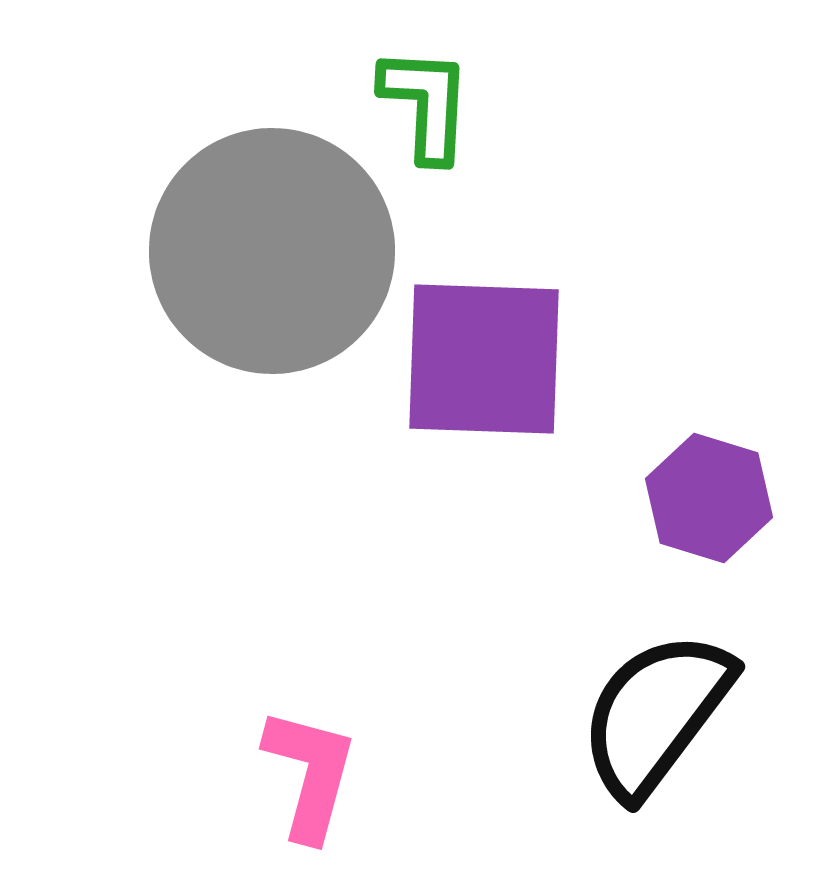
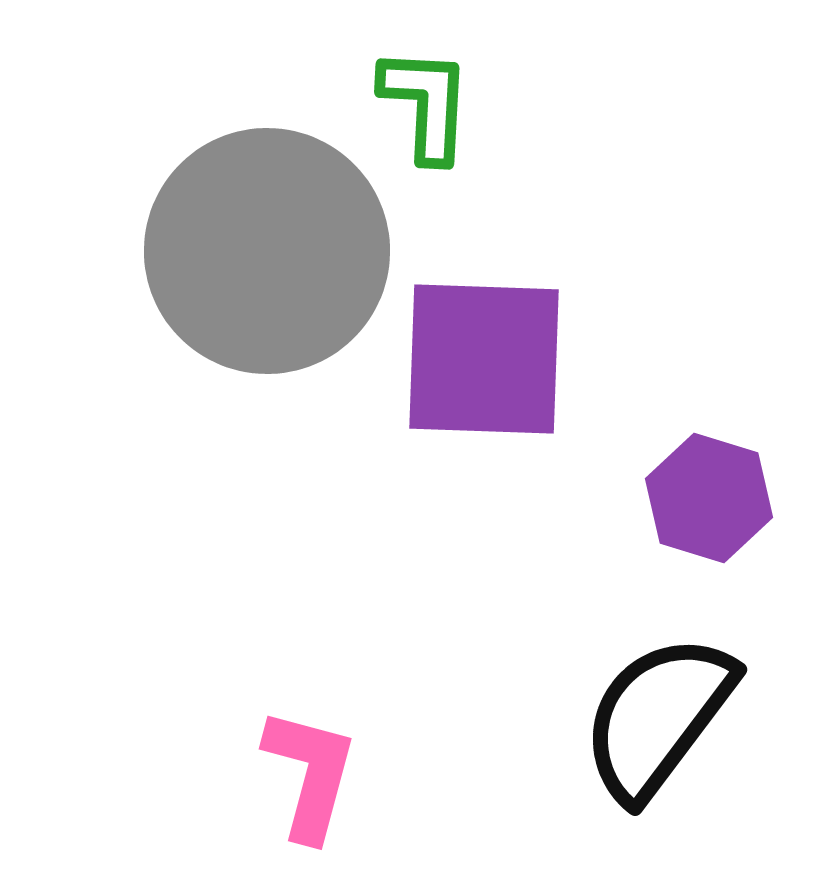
gray circle: moved 5 px left
black semicircle: moved 2 px right, 3 px down
